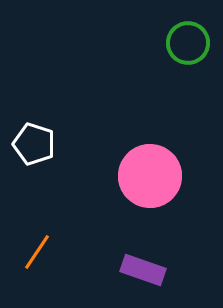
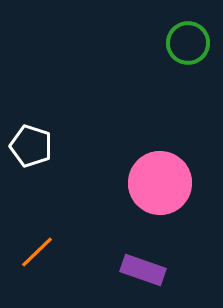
white pentagon: moved 3 px left, 2 px down
pink circle: moved 10 px right, 7 px down
orange line: rotated 12 degrees clockwise
